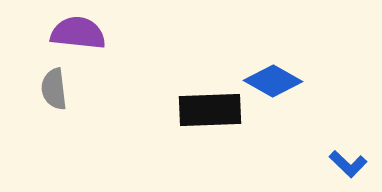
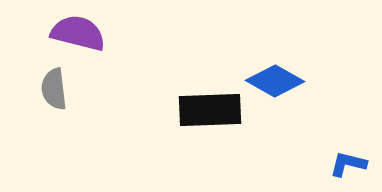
purple semicircle: rotated 8 degrees clockwise
blue diamond: moved 2 px right
blue L-shape: rotated 150 degrees clockwise
